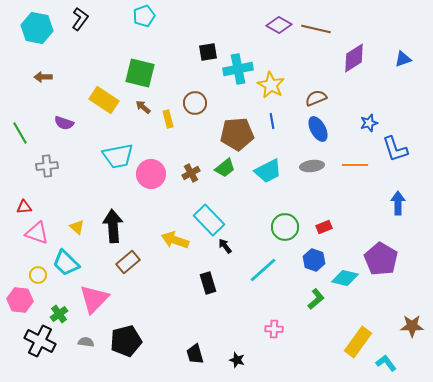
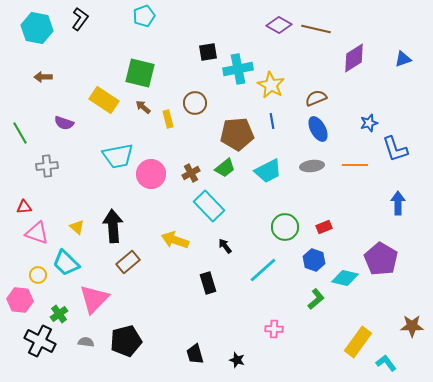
cyan rectangle at (209, 220): moved 14 px up
